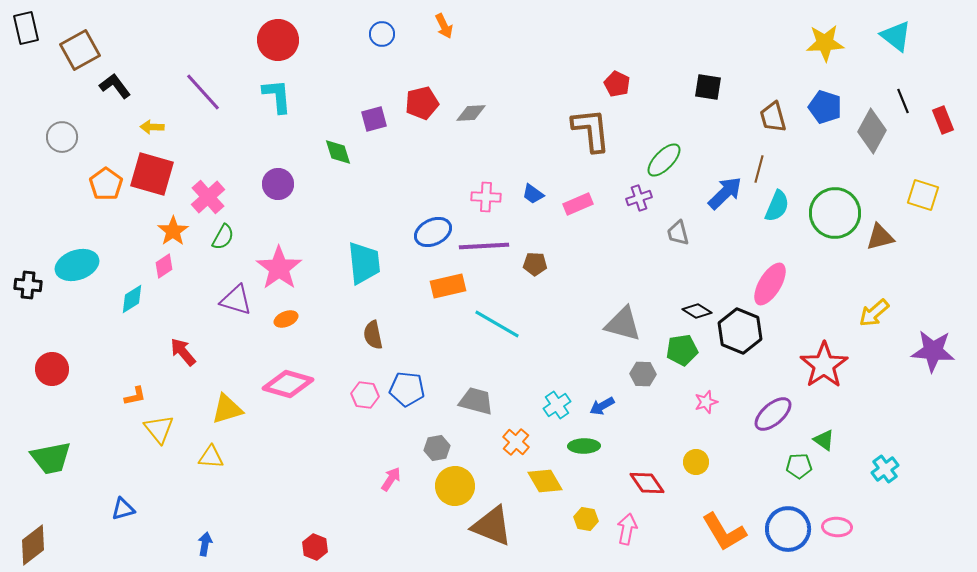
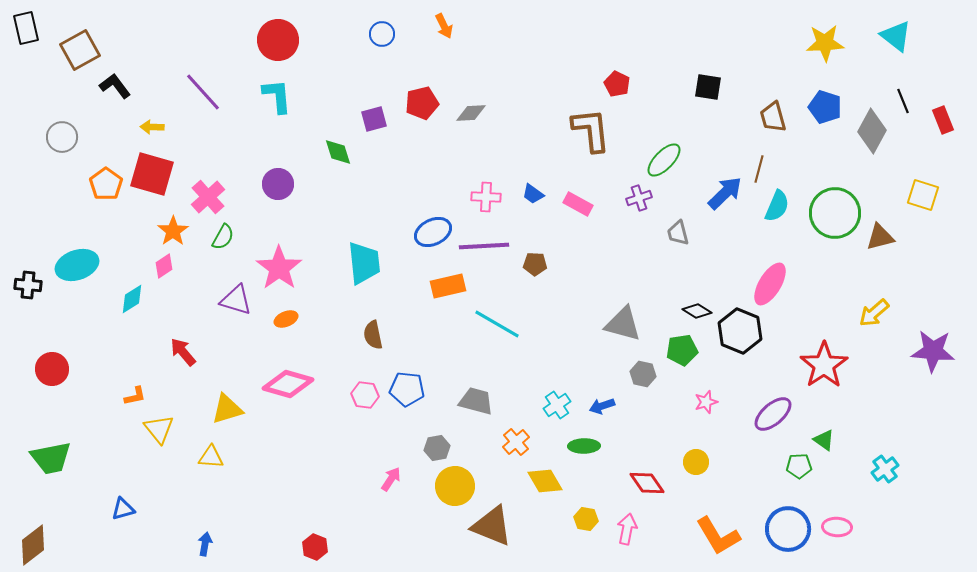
pink rectangle at (578, 204): rotated 52 degrees clockwise
gray hexagon at (643, 374): rotated 10 degrees clockwise
blue arrow at (602, 406): rotated 10 degrees clockwise
orange cross at (516, 442): rotated 8 degrees clockwise
orange L-shape at (724, 532): moved 6 px left, 4 px down
